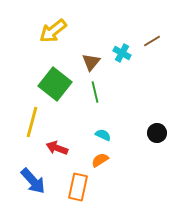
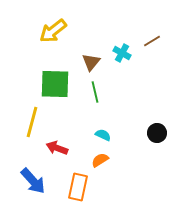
green square: rotated 36 degrees counterclockwise
